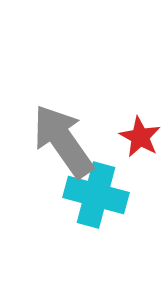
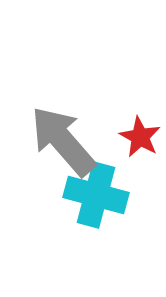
gray arrow: rotated 6 degrees counterclockwise
